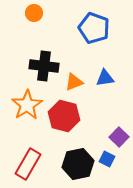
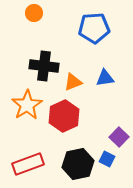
blue pentagon: rotated 24 degrees counterclockwise
orange triangle: moved 1 px left
red hexagon: rotated 20 degrees clockwise
red rectangle: rotated 40 degrees clockwise
